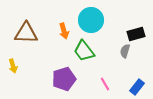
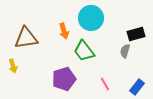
cyan circle: moved 2 px up
brown triangle: moved 5 px down; rotated 10 degrees counterclockwise
